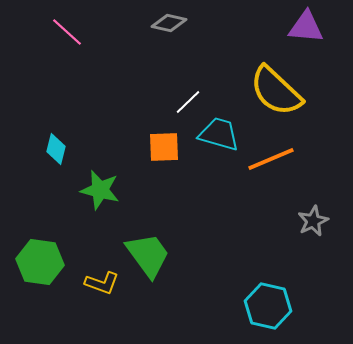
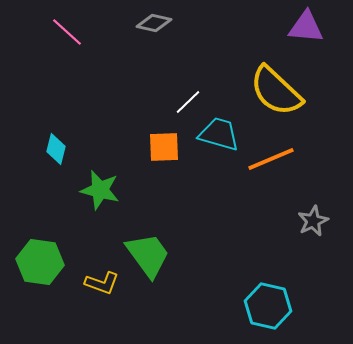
gray diamond: moved 15 px left
